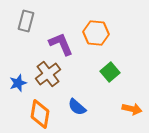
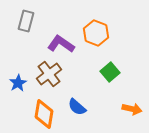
orange hexagon: rotated 15 degrees clockwise
purple L-shape: rotated 32 degrees counterclockwise
brown cross: moved 1 px right
blue star: rotated 12 degrees counterclockwise
orange diamond: moved 4 px right
